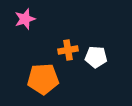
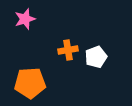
white pentagon: rotated 25 degrees counterclockwise
orange pentagon: moved 13 px left, 4 px down
